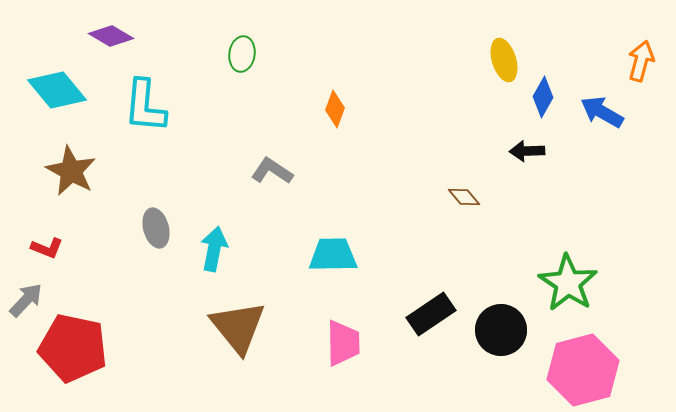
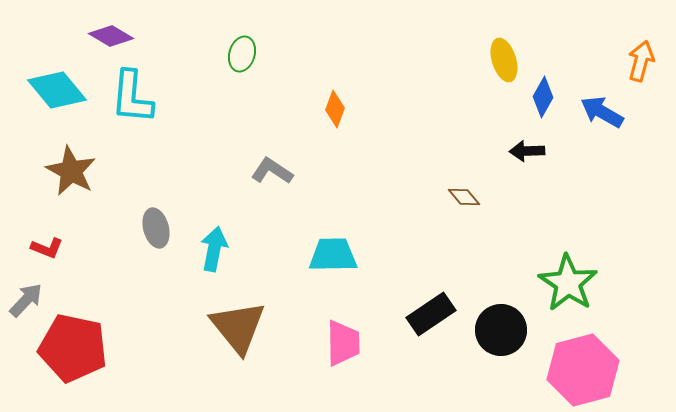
green ellipse: rotated 8 degrees clockwise
cyan L-shape: moved 13 px left, 9 px up
